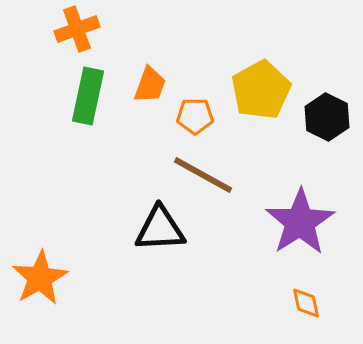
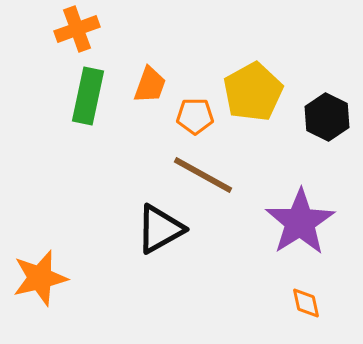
yellow pentagon: moved 8 px left, 2 px down
black triangle: rotated 26 degrees counterclockwise
orange star: rotated 16 degrees clockwise
